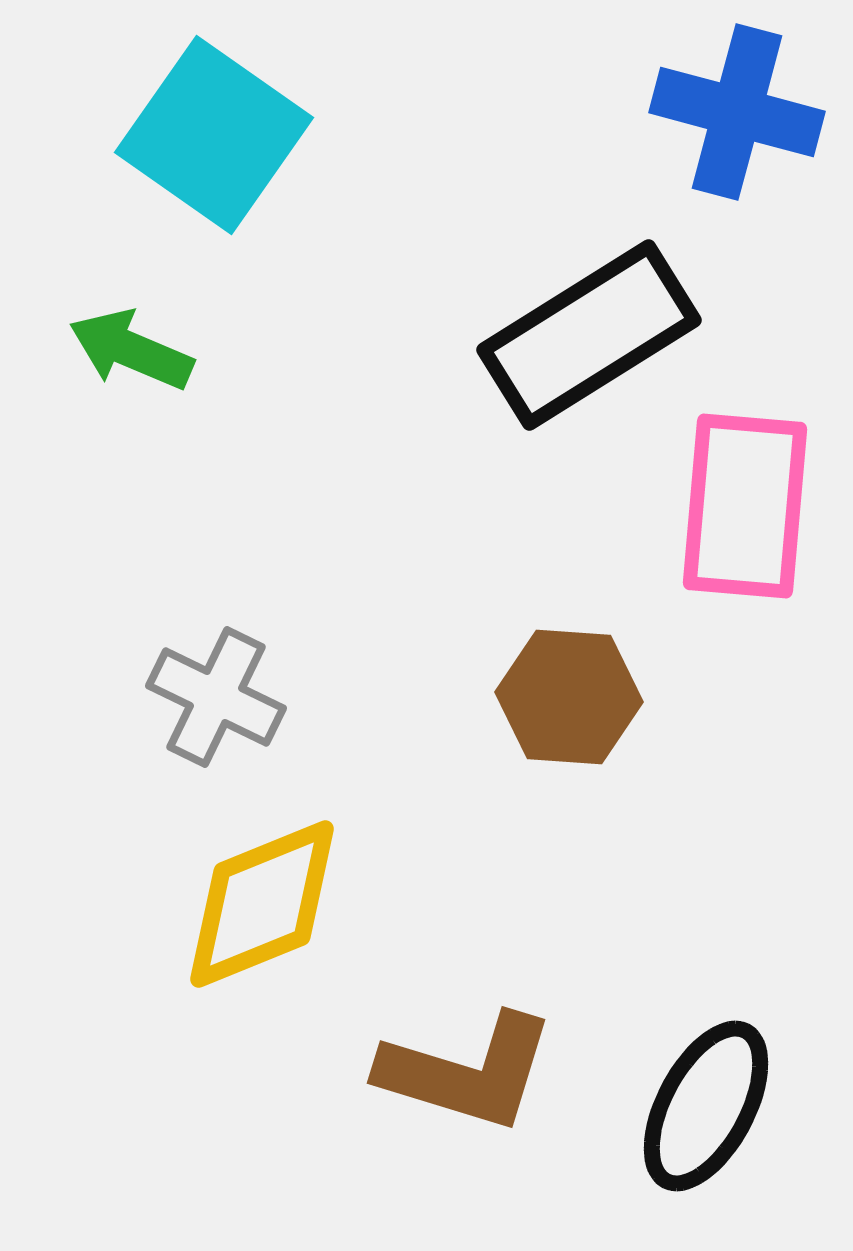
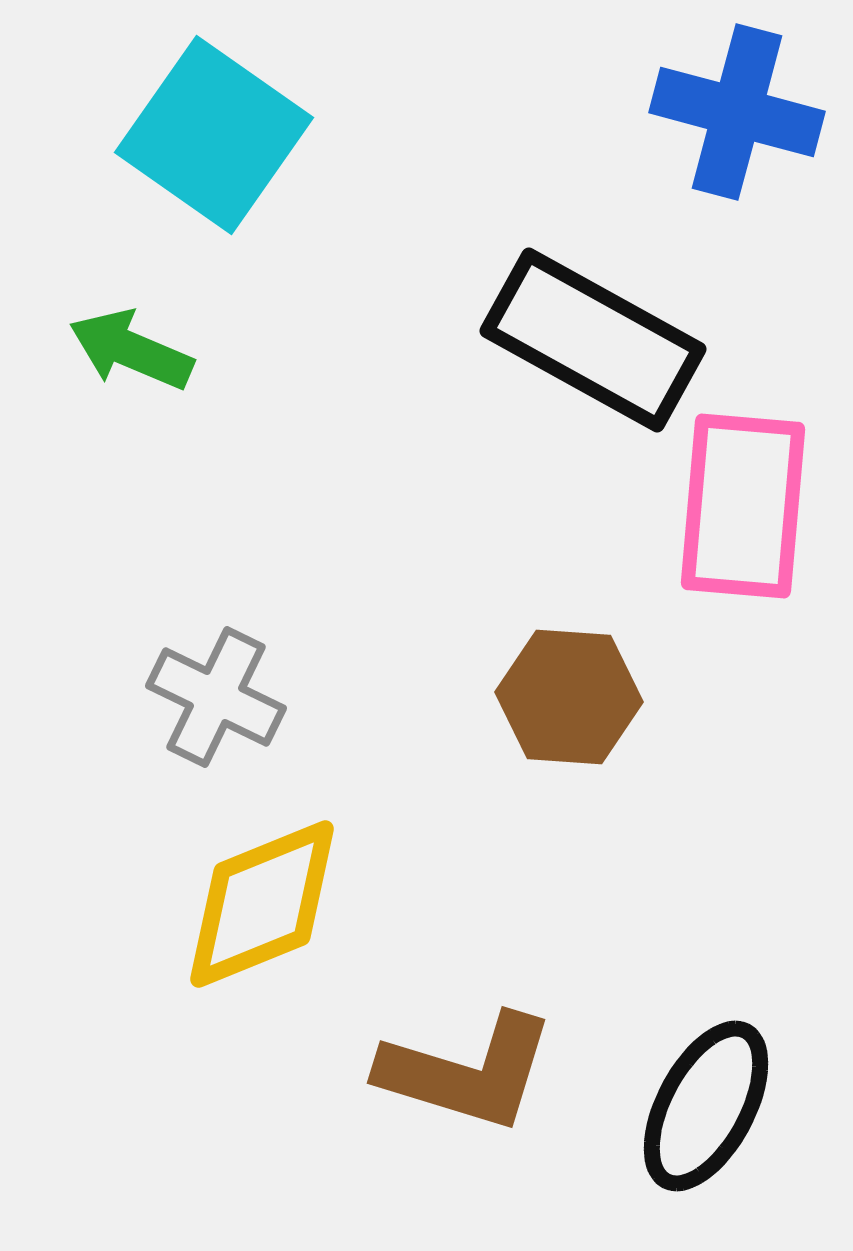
black rectangle: moved 4 px right, 5 px down; rotated 61 degrees clockwise
pink rectangle: moved 2 px left
